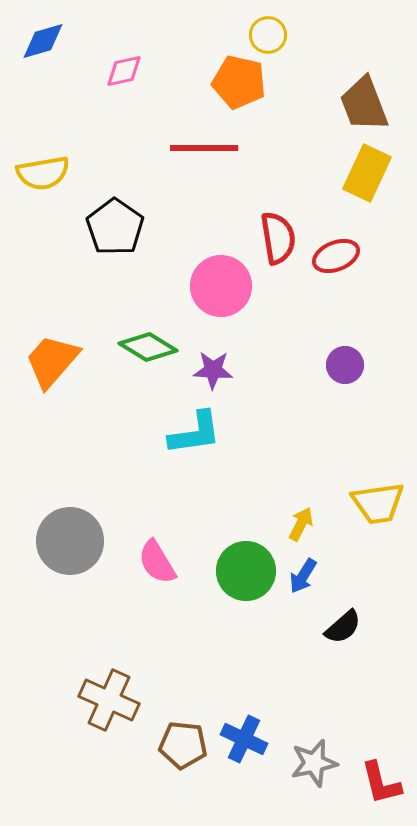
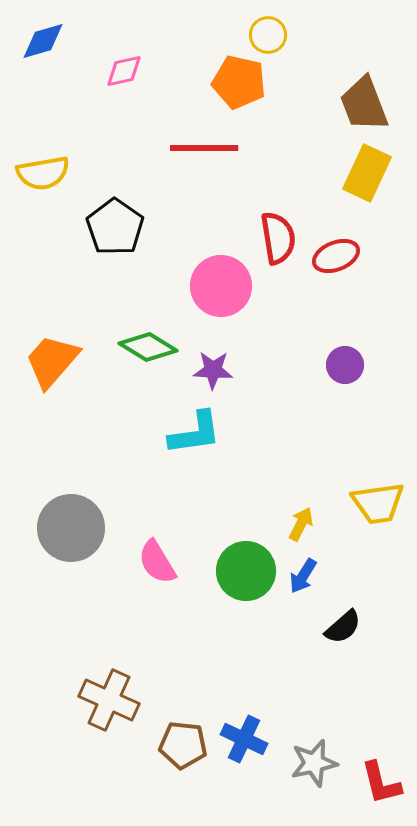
gray circle: moved 1 px right, 13 px up
